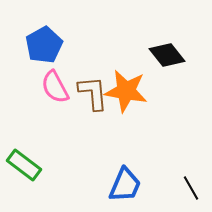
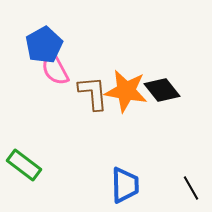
black diamond: moved 5 px left, 35 px down
pink semicircle: moved 18 px up
blue trapezoid: rotated 24 degrees counterclockwise
